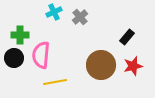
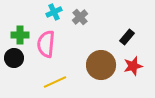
pink semicircle: moved 5 px right, 11 px up
yellow line: rotated 15 degrees counterclockwise
